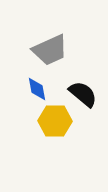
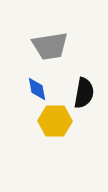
gray trapezoid: moved 4 px up; rotated 15 degrees clockwise
black semicircle: moved 1 px right, 1 px up; rotated 60 degrees clockwise
